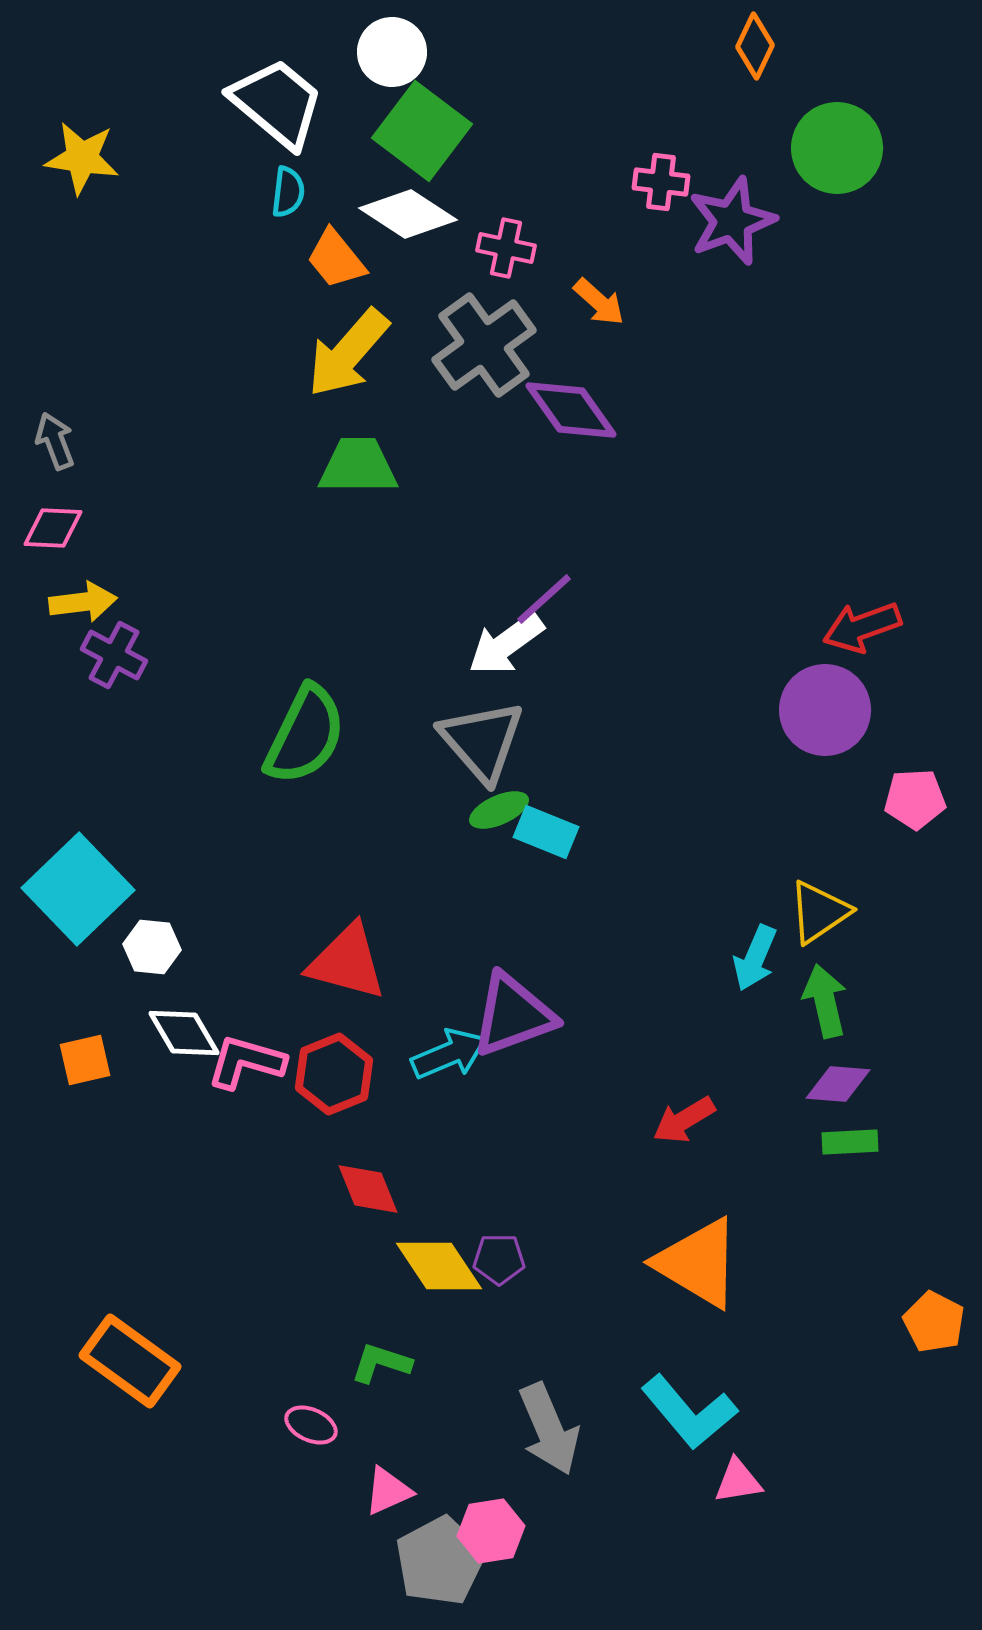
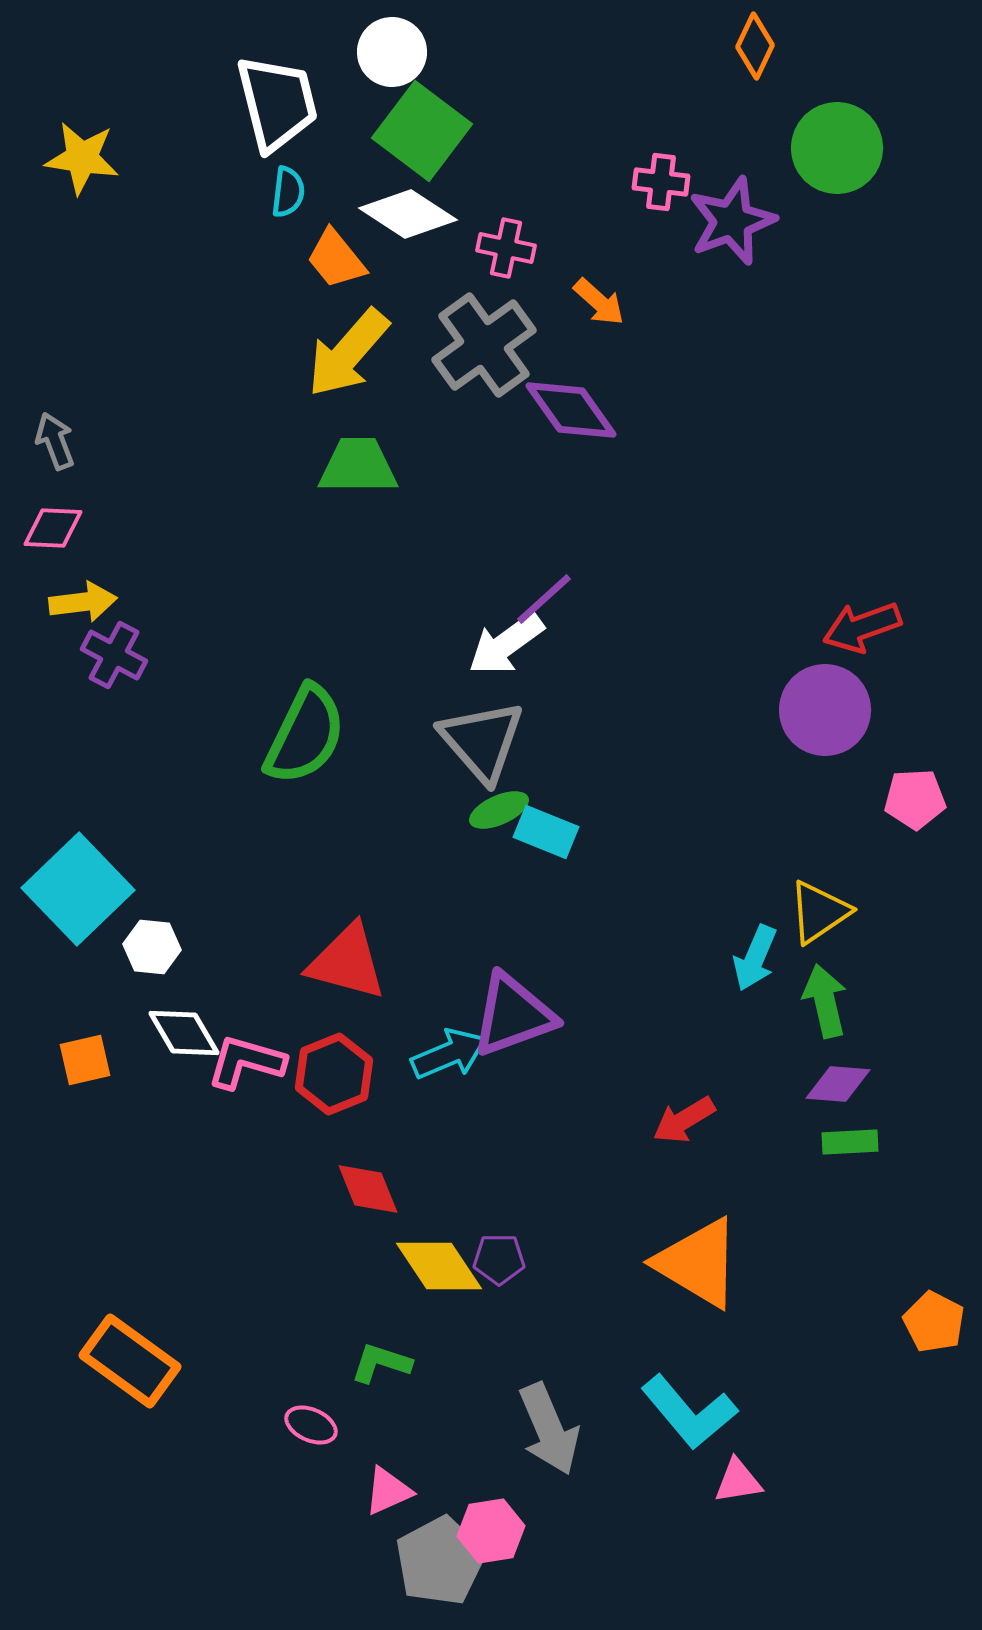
white trapezoid at (277, 103): rotated 36 degrees clockwise
